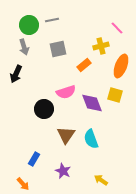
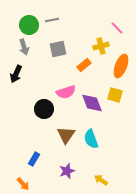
purple star: moved 4 px right; rotated 28 degrees clockwise
